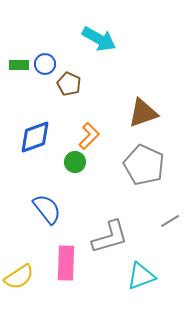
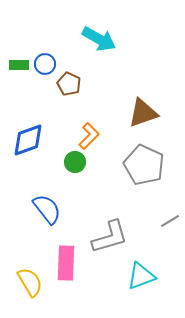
blue diamond: moved 7 px left, 3 px down
yellow semicircle: moved 11 px right, 5 px down; rotated 88 degrees counterclockwise
